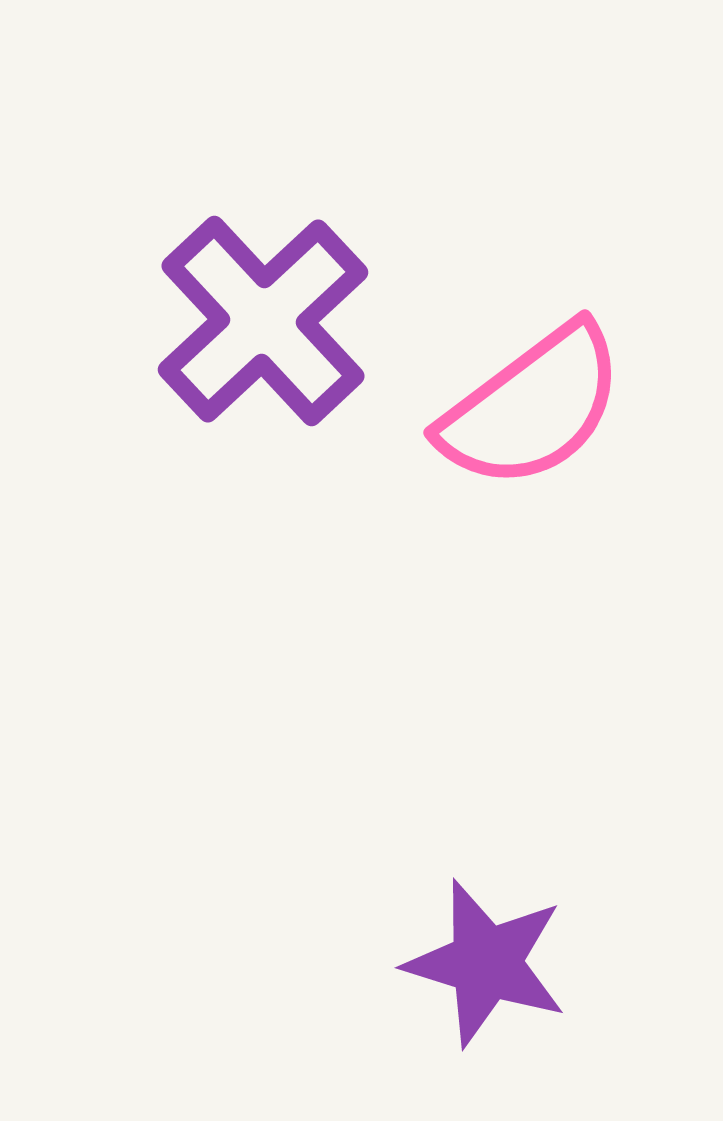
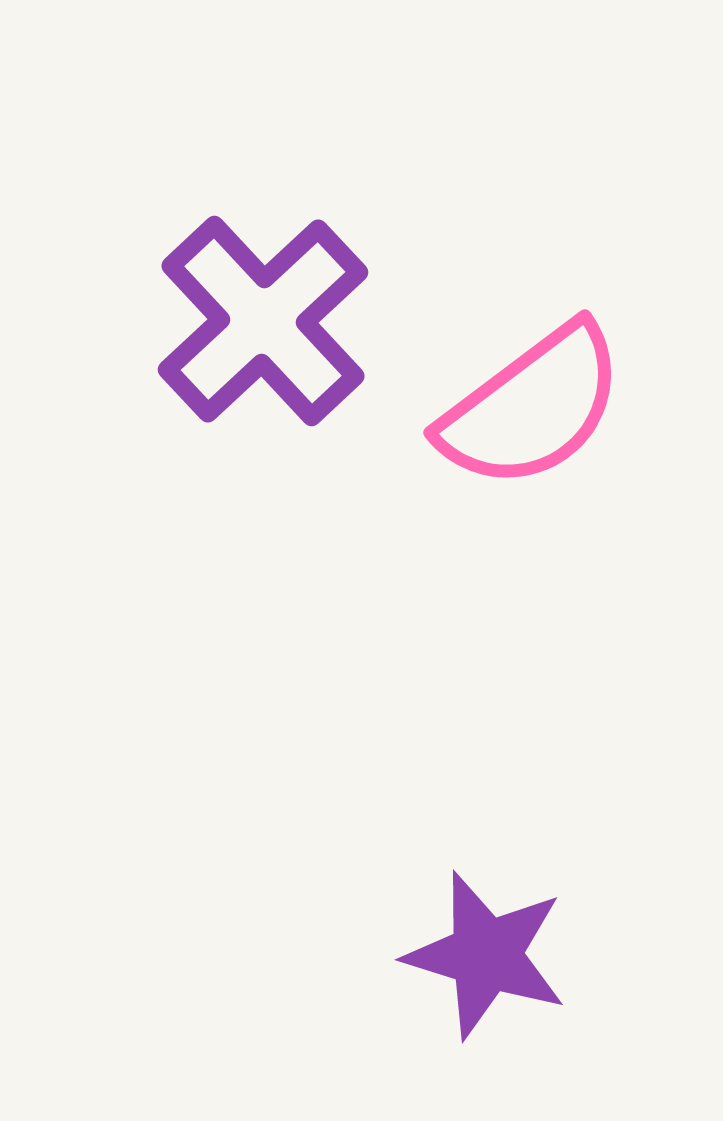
purple star: moved 8 px up
